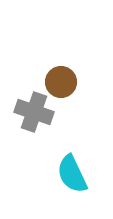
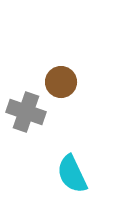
gray cross: moved 8 px left
